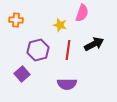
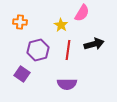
pink semicircle: rotated 12 degrees clockwise
orange cross: moved 4 px right, 2 px down
yellow star: moved 1 px right; rotated 16 degrees clockwise
black arrow: rotated 12 degrees clockwise
purple square: rotated 14 degrees counterclockwise
